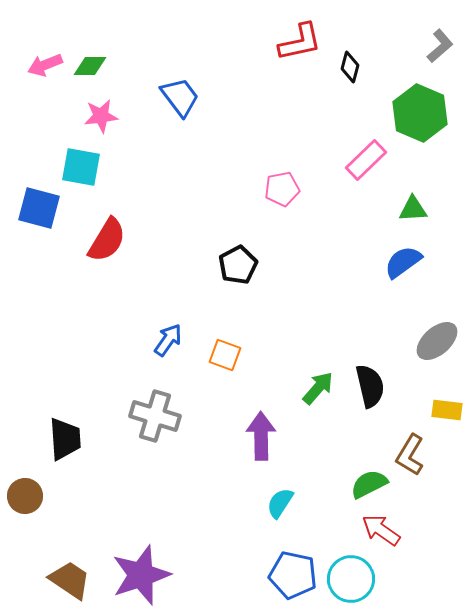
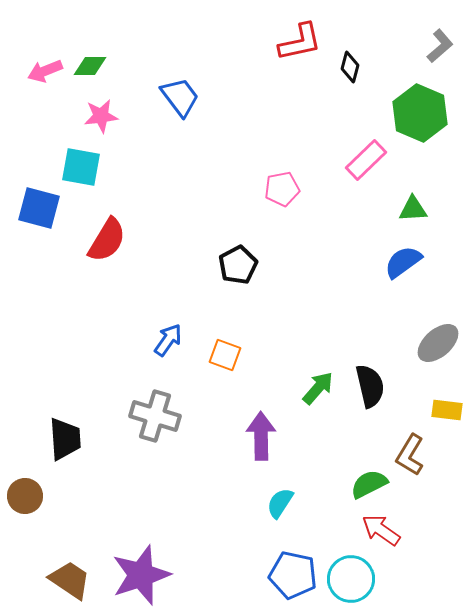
pink arrow: moved 6 px down
gray ellipse: moved 1 px right, 2 px down
